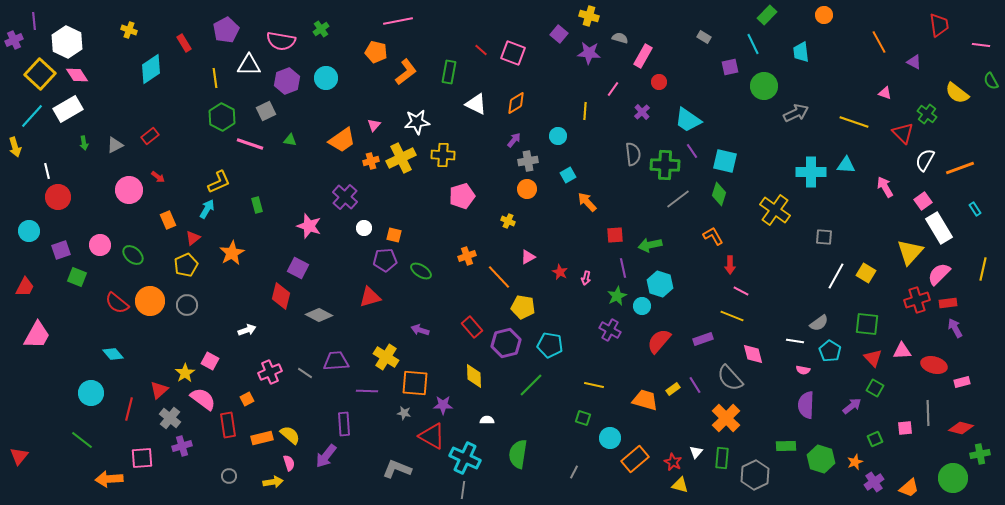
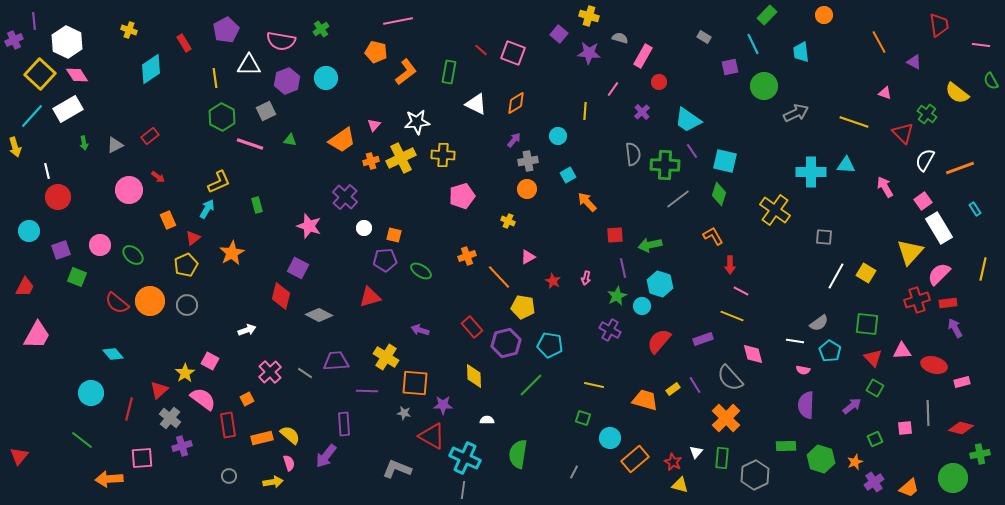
red star at (560, 272): moved 7 px left, 9 px down
pink cross at (270, 372): rotated 20 degrees counterclockwise
